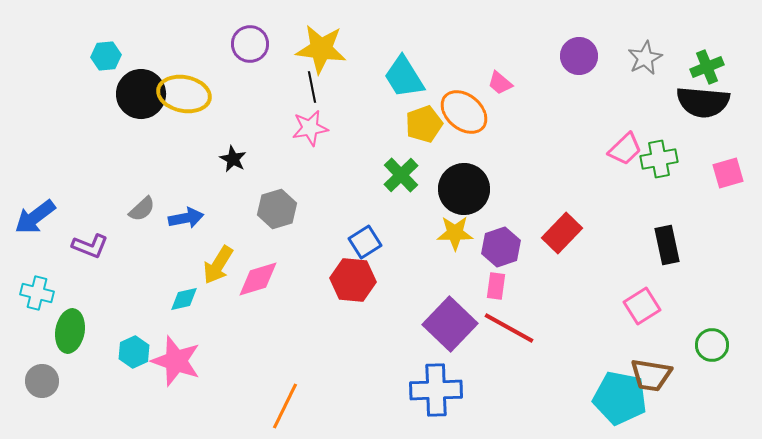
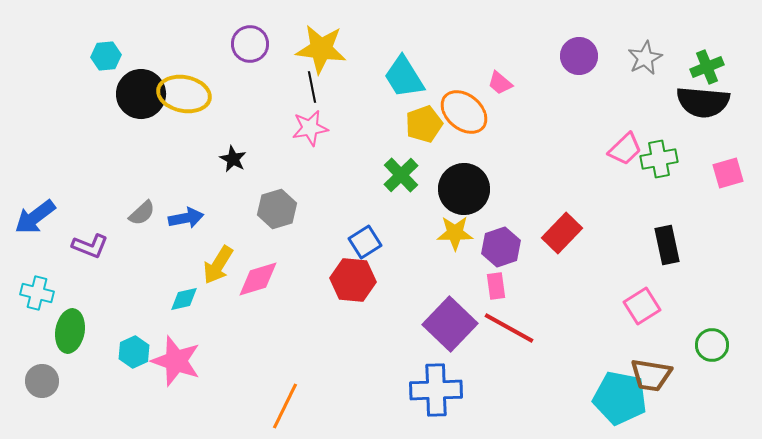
gray semicircle at (142, 209): moved 4 px down
pink rectangle at (496, 286): rotated 16 degrees counterclockwise
